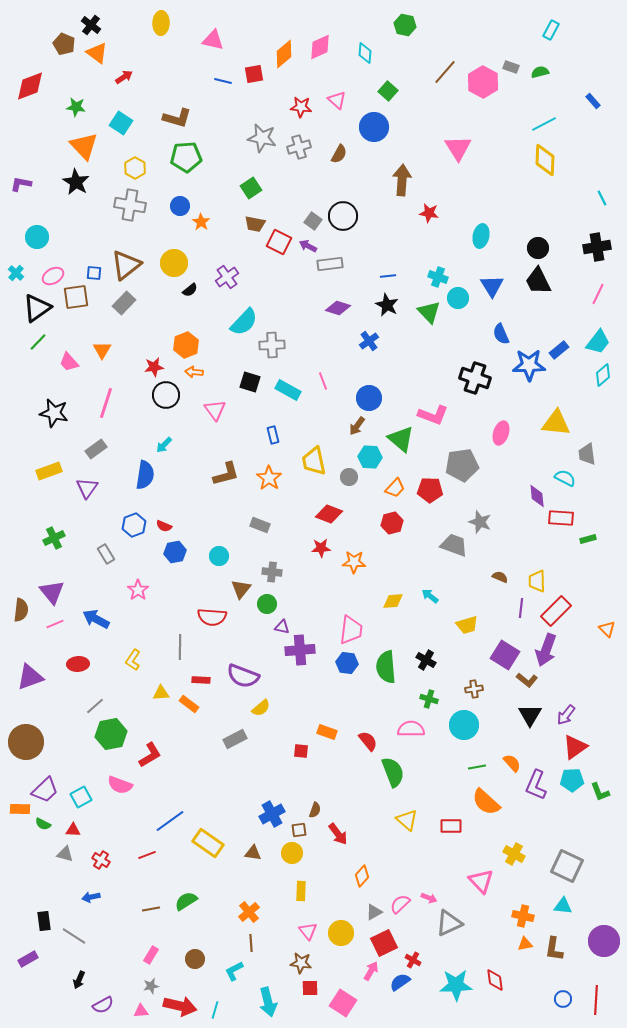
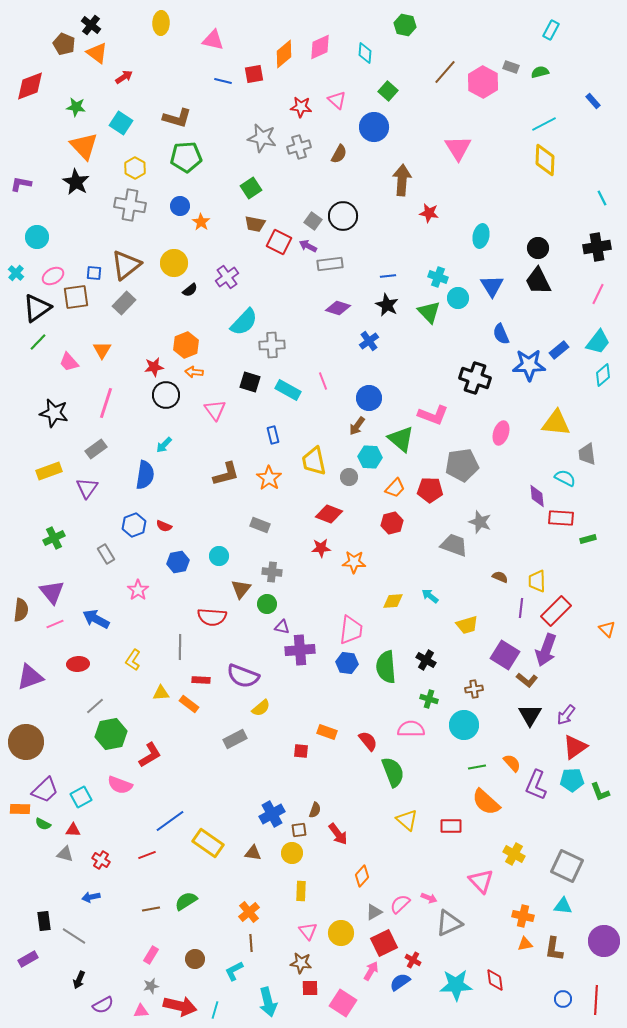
blue hexagon at (175, 552): moved 3 px right, 10 px down
